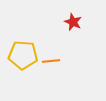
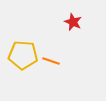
orange line: rotated 24 degrees clockwise
